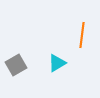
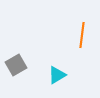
cyan triangle: moved 12 px down
